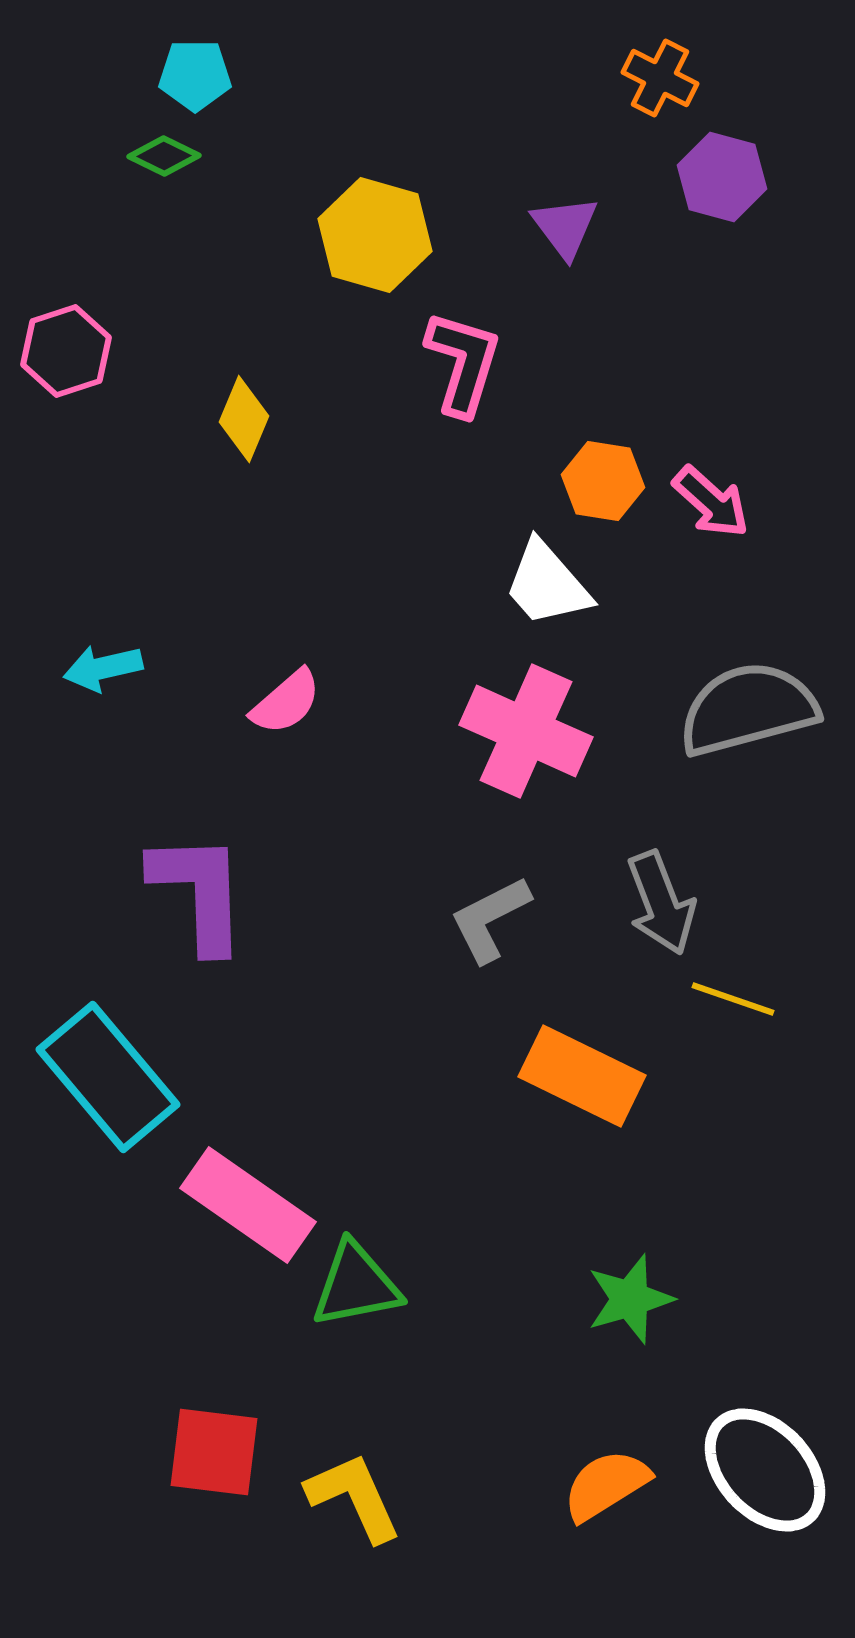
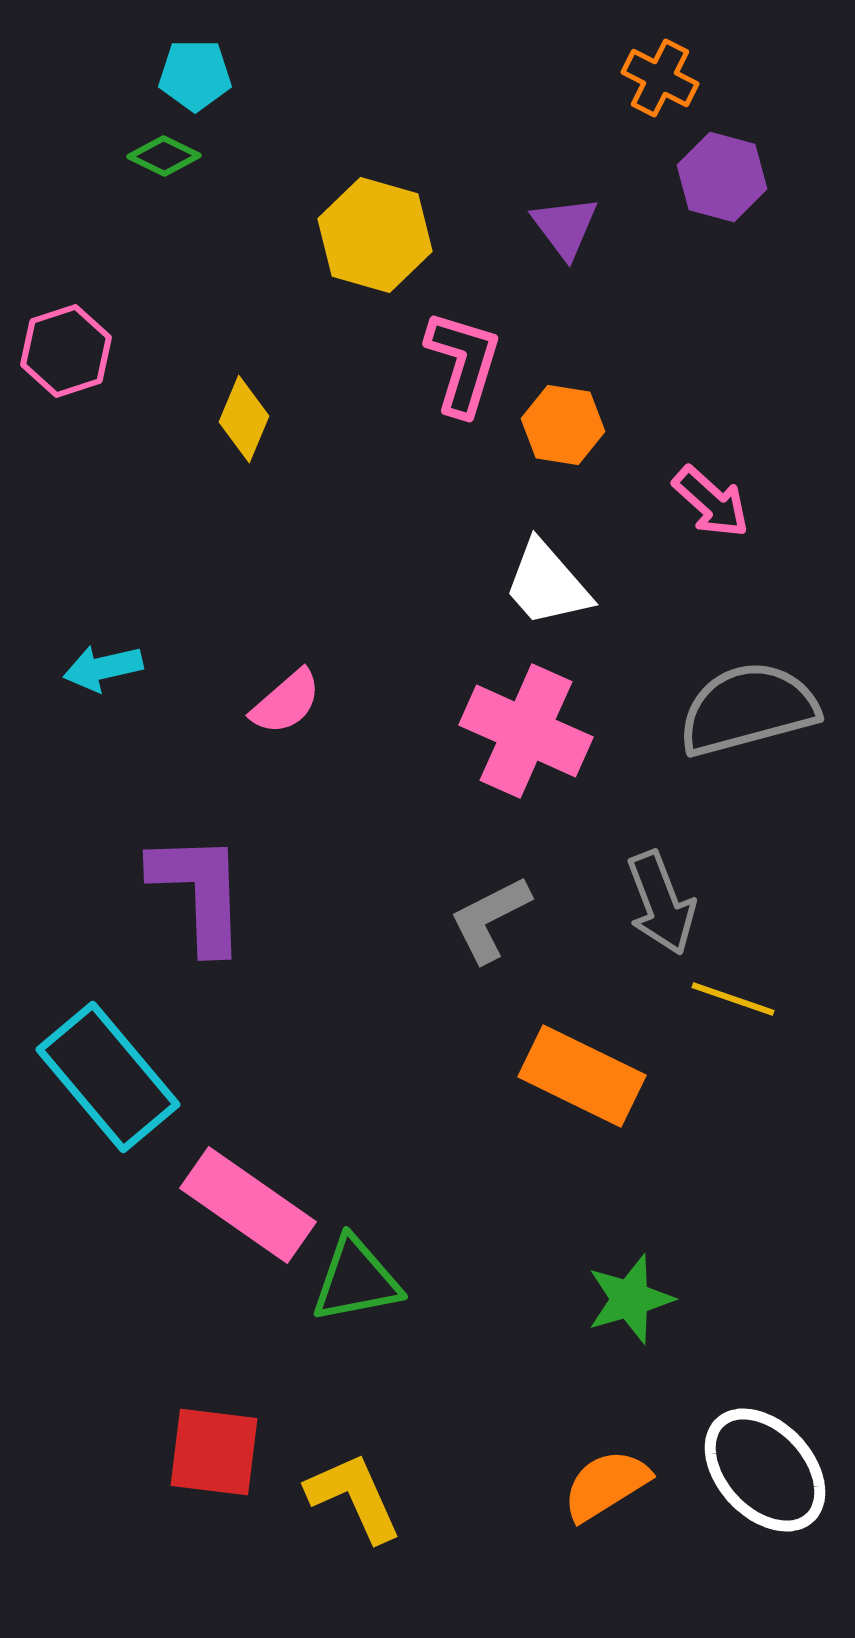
orange hexagon: moved 40 px left, 56 px up
green triangle: moved 5 px up
